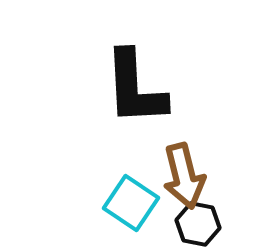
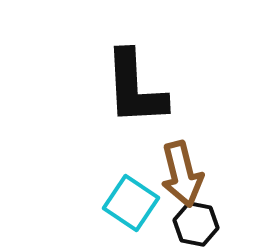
brown arrow: moved 2 px left, 2 px up
black hexagon: moved 2 px left
